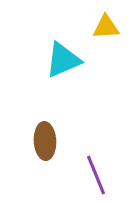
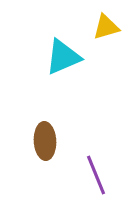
yellow triangle: rotated 12 degrees counterclockwise
cyan triangle: moved 3 px up
